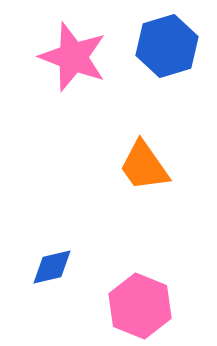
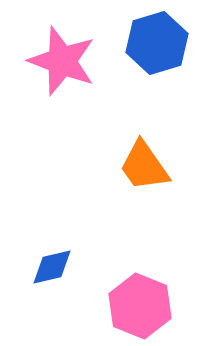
blue hexagon: moved 10 px left, 3 px up
pink star: moved 11 px left, 4 px down
